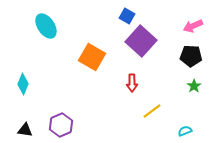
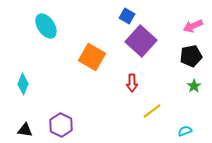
black pentagon: rotated 15 degrees counterclockwise
purple hexagon: rotated 10 degrees counterclockwise
